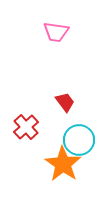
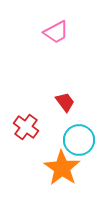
pink trapezoid: rotated 36 degrees counterclockwise
red cross: rotated 10 degrees counterclockwise
orange star: moved 1 px left, 4 px down
